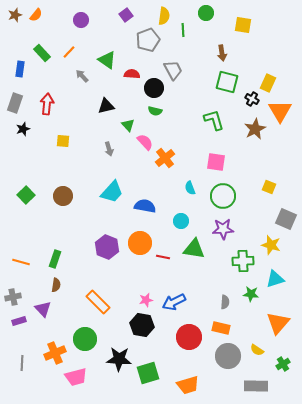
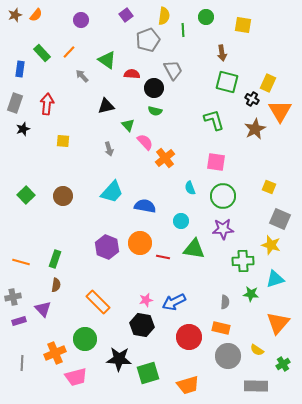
green circle at (206, 13): moved 4 px down
gray square at (286, 219): moved 6 px left
